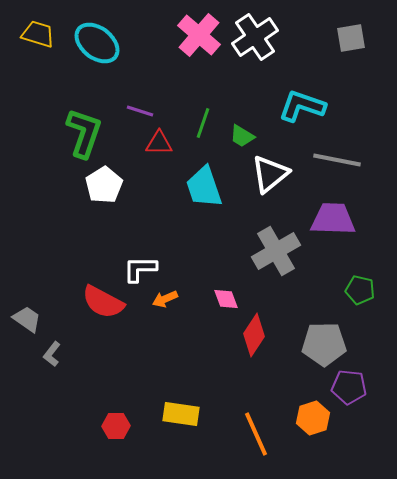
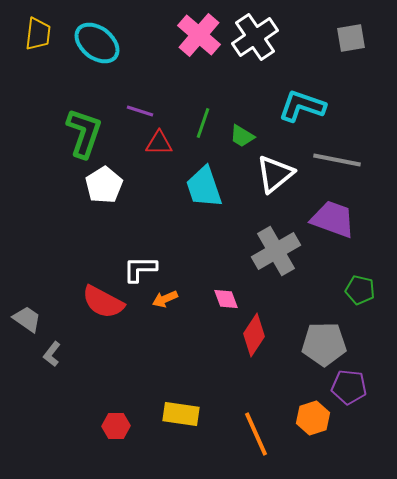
yellow trapezoid: rotated 80 degrees clockwise
white triangle: moved 5 px right
purple trapezoid: rotated 18 degrees clockwise
